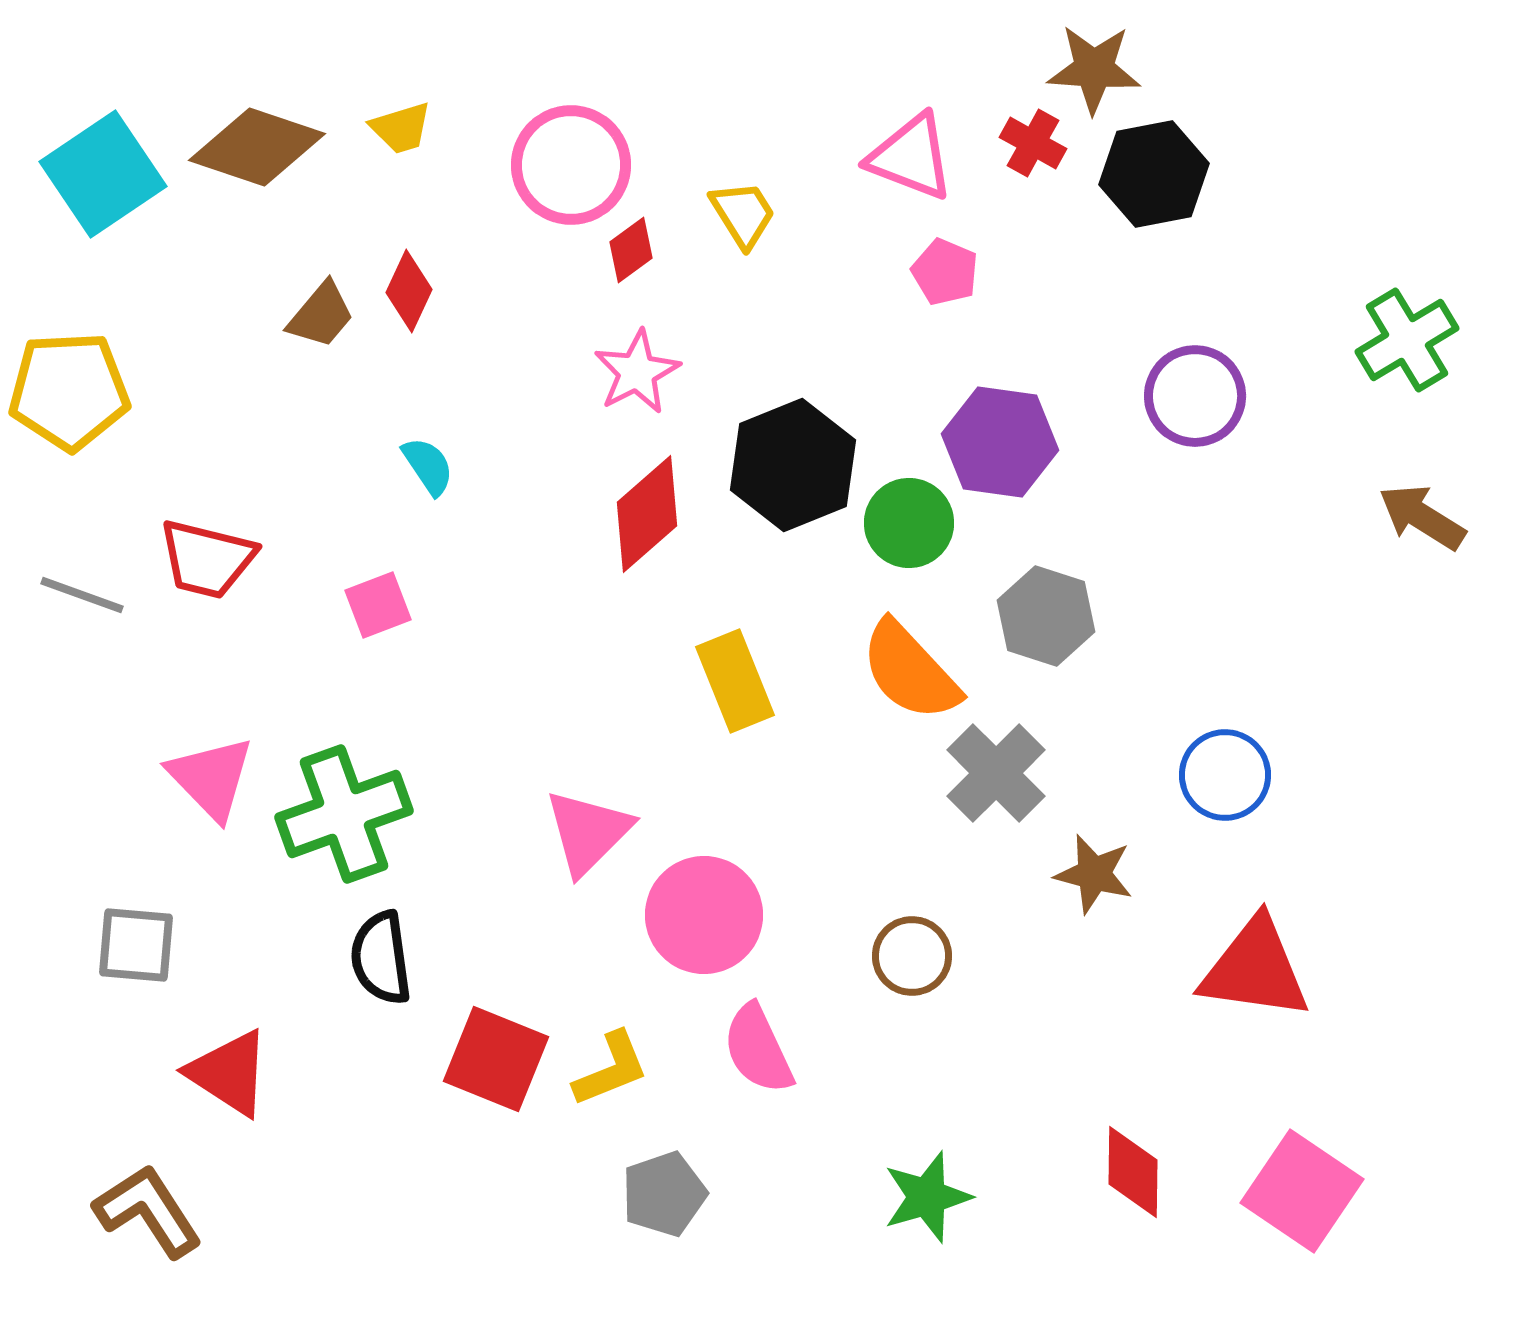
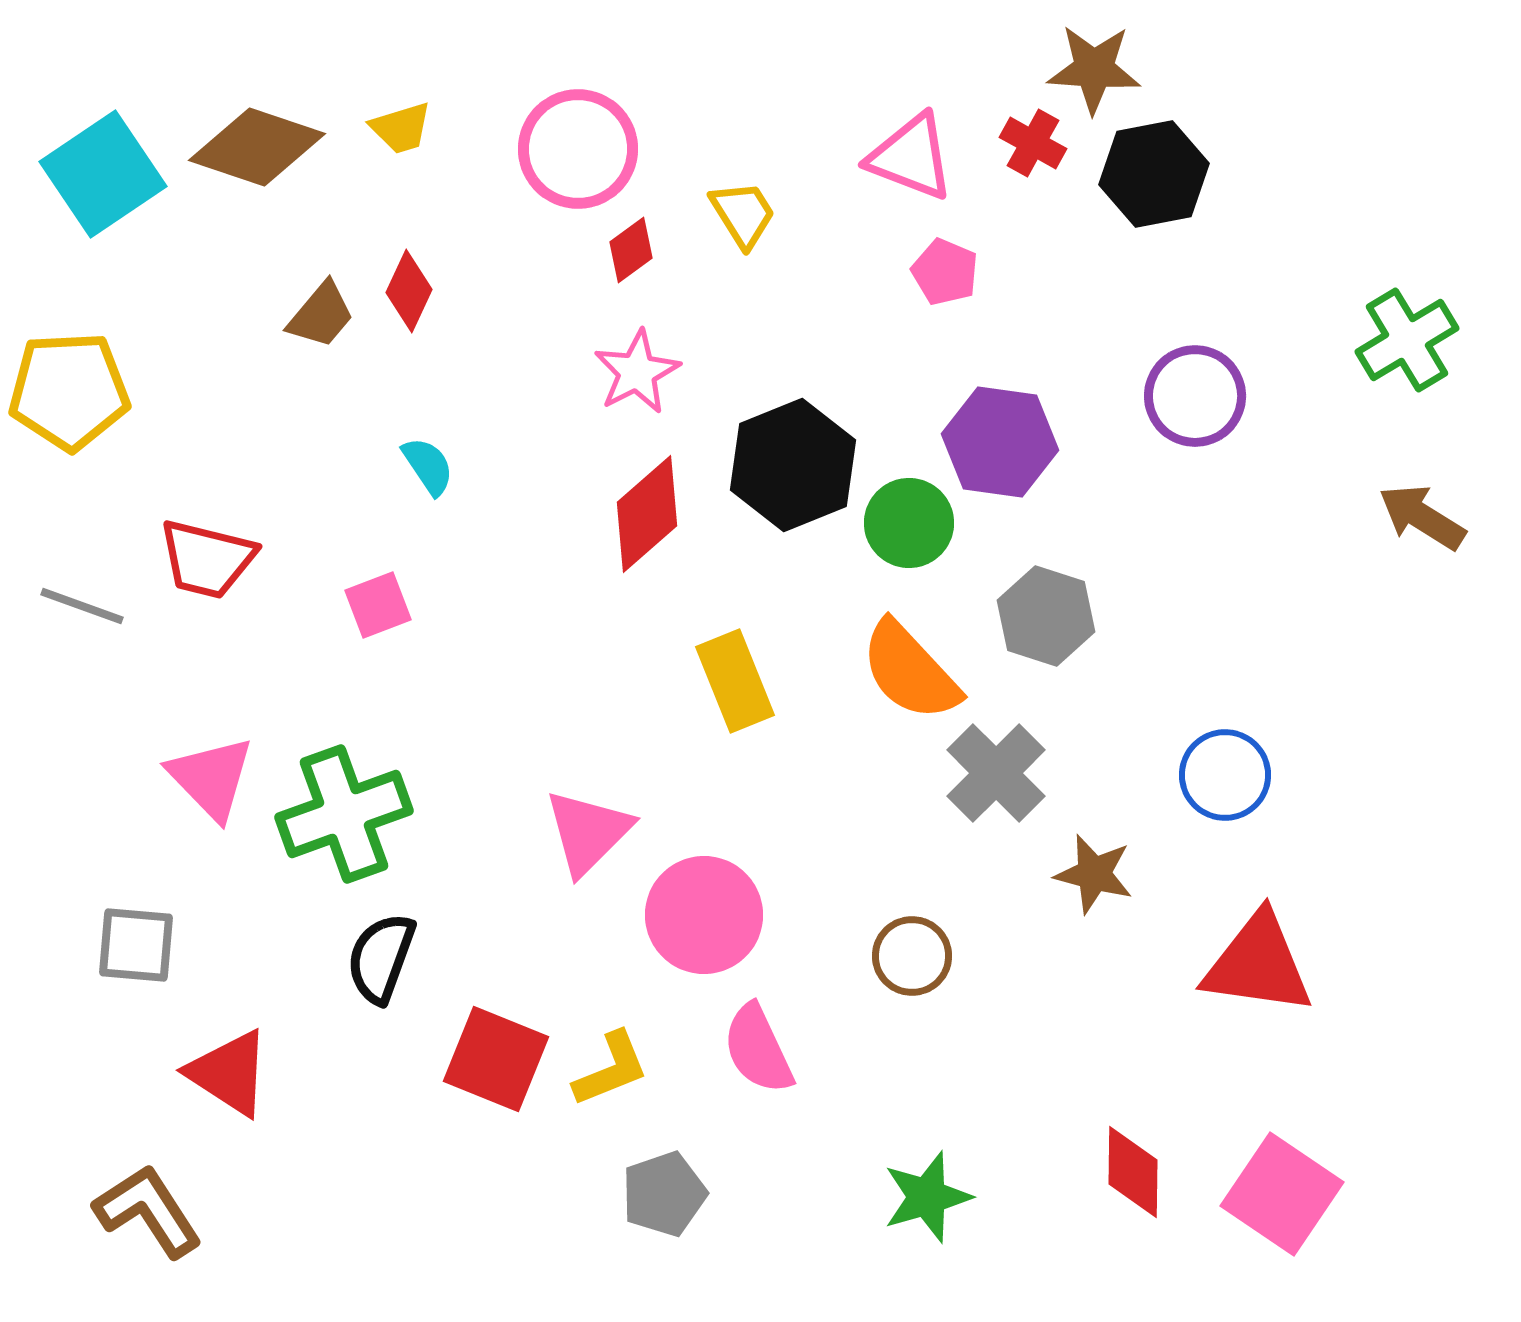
pink circle at (571, 165): moved 7 px right, 16 px up
gray line at (82, 595): moved 11 px down
black semicircle at (381, 958): rotated 28 degrees clockwise
red triangle at (1255, 969): moved 3 px right, 5 px up
pink square at (1302, 1191): moved 20 px left, 3 px down
